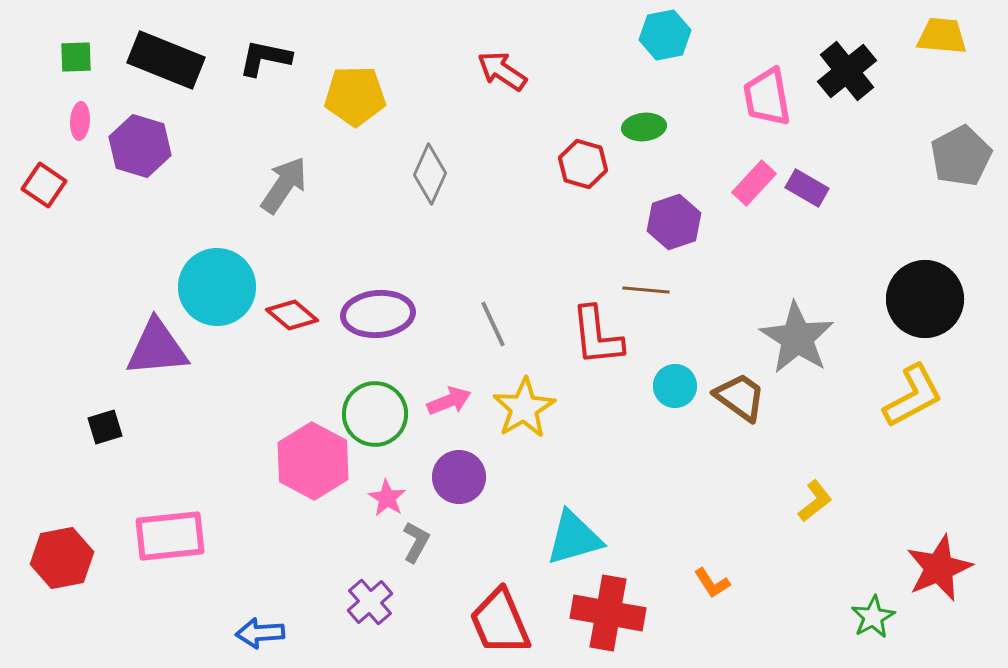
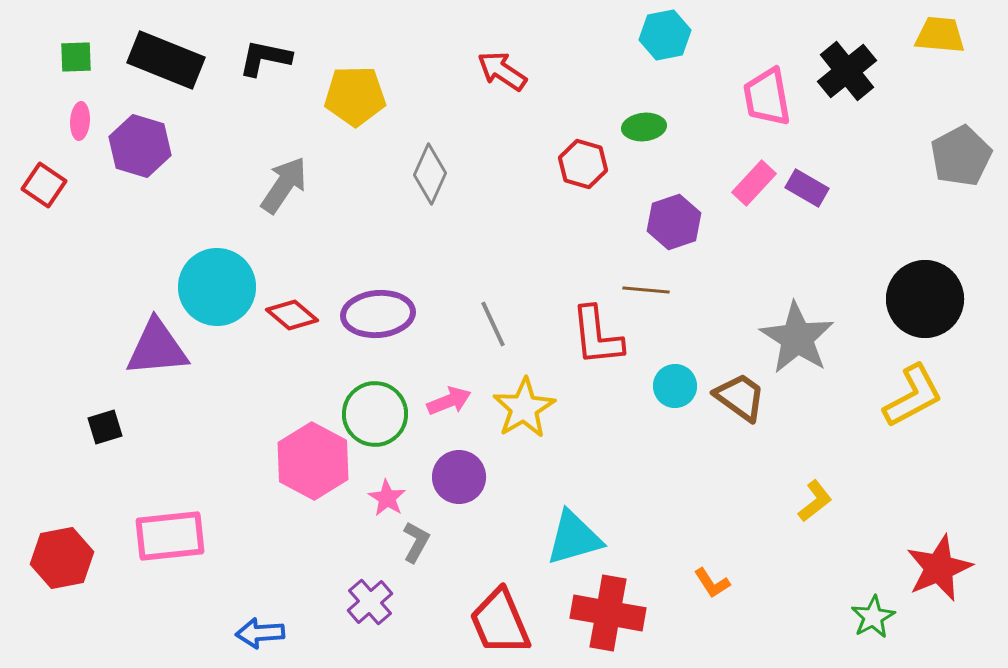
yellow trapezoid at (942, 36): moved 2 px left, 1 px up
